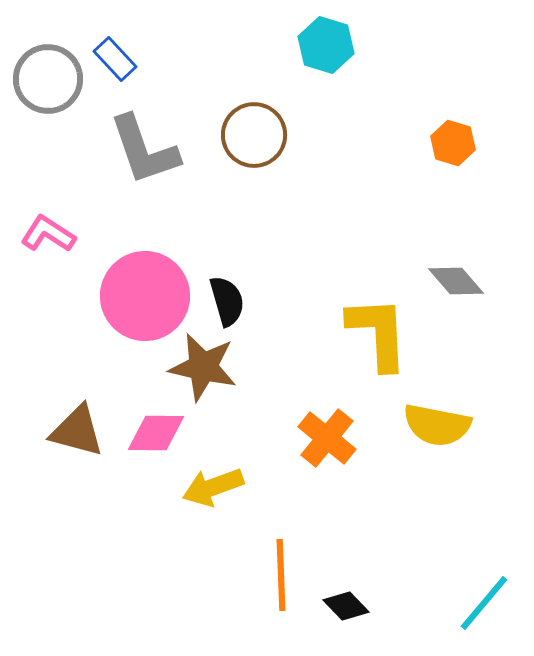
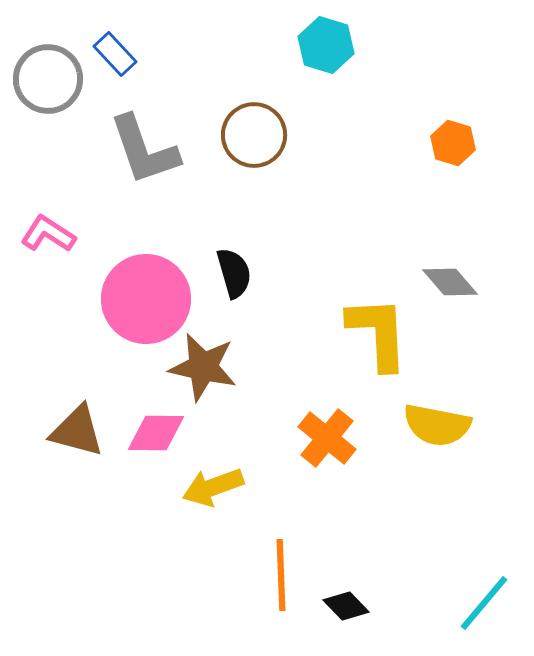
blue rectangle: moved 5 px up
gray diamond: moved 6 px left, 1 px down
pink circle: moved 1 px right, 3 px down
black semicircle: moved 7 px right, 28 px up
